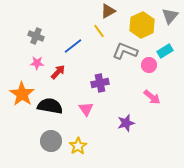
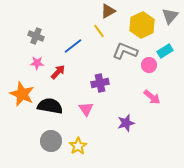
orange star: rotated 10 degrees counterclockwise
